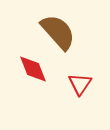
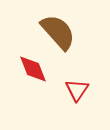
red triangle: moved 3 px left, 6 px down
